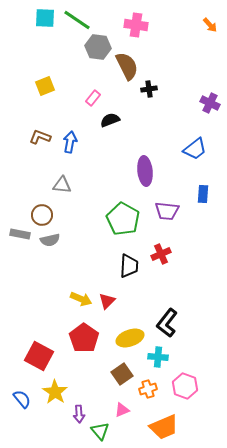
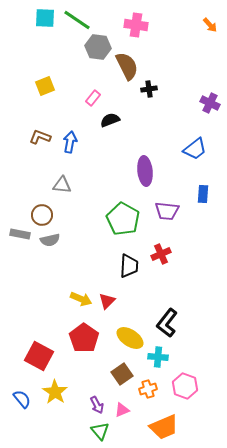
yellow ellipse: rotated 52 degrees clockwise
purple arrow: moved 18 px right, 9 px up; rotated 24 degrees counterclockwise
